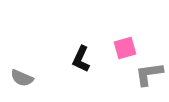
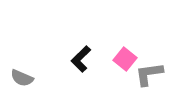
pink square: moved 11 px down; rotated 35 degrees counterclockwise
black L-shape: rotated 20 degrees clockwise
